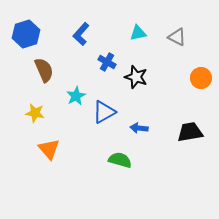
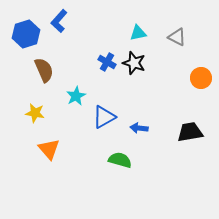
blue L-shape: moved 22 px left, 13 px up
black star: moved 2 px left, 14 px up
blue triangle: moved 5 px down
